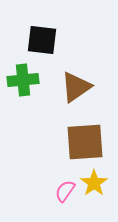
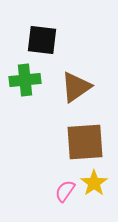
green cross: moved 2 px right
